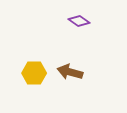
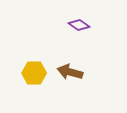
purple diamond: moved 4 px down
